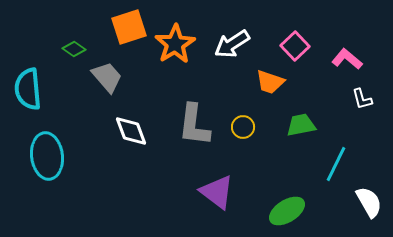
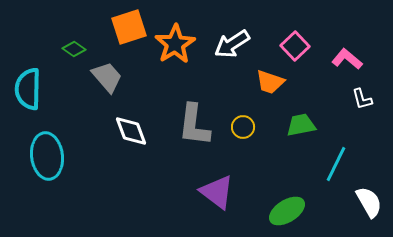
cyan semicircle: rotated 6 degrees clockwise
